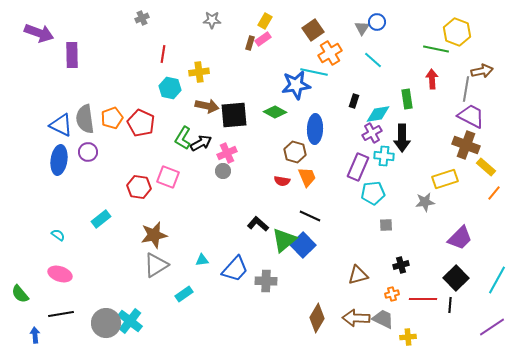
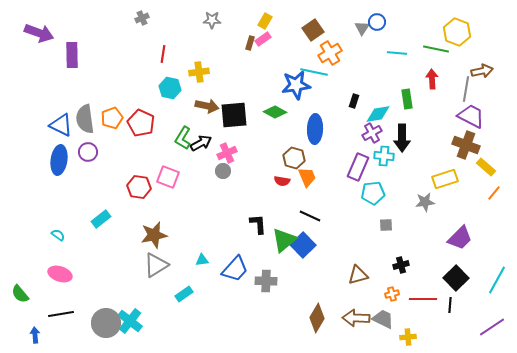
cyan line at (373, 60): moved 24 px right, 7 px up; rotated 36 degrees counterclockwise
brown hexagon at (295, 152): moved 1 px left, 6 px down
black L-shape at (258, 224): rotated 45 degrees clockwise
